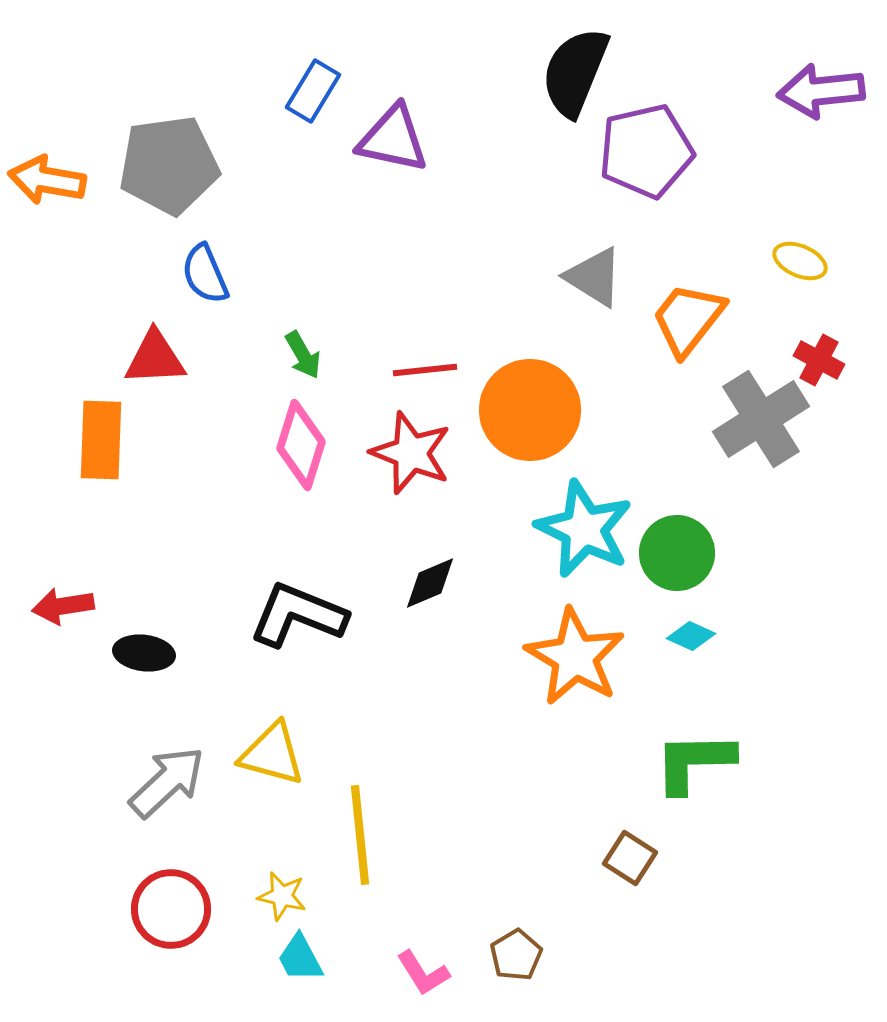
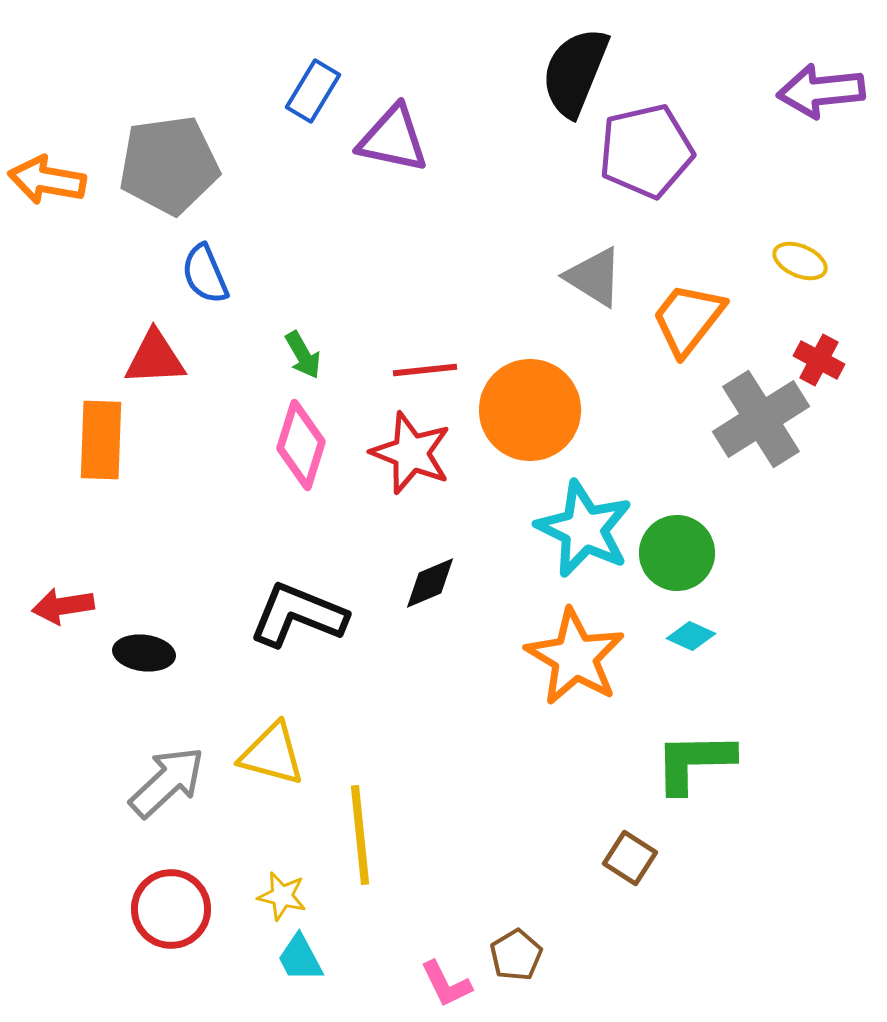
pink L-shape: moved 23 px right, 11 px down; rotated 6 degrees clockwise
